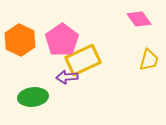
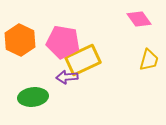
pink pentagon: moved 1 px right, 2 px down; rotated 28 degrees counterclockwise
